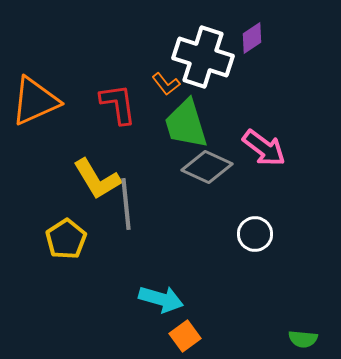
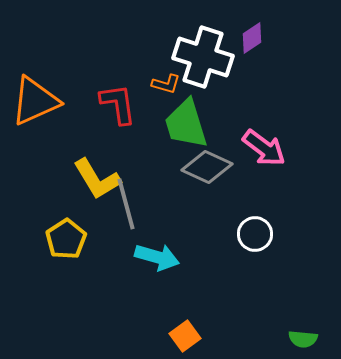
orange L-shape: rotated 36 degrees counterclockwise
gray line: rotated 9 degrees counterclockwise
cyan arrow: moved 4 px left, 42 px up
